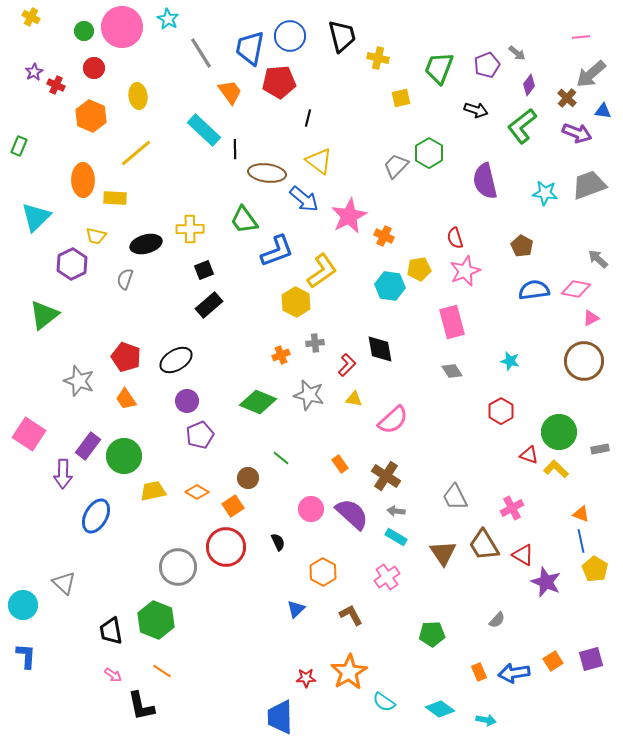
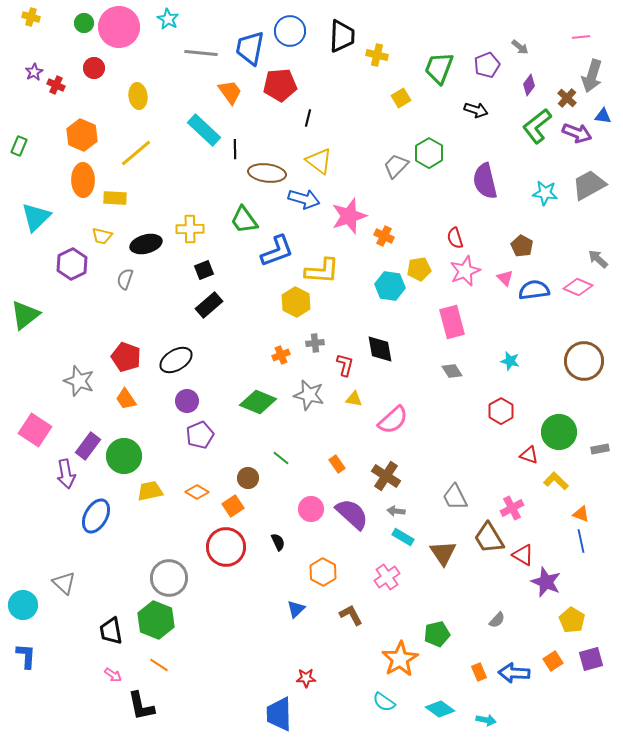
yellow cross at (31, 17): rotated 12 degrees counterclockwise
pink circle at (122, 27): moved 3 px left
green circle at (84, 31): moved 8 px up
blue circle at (290, 36): moved 5 px up
black trapezoid at (342, 36): rotated 16 degrees clockwise
gray line at (201, 53): rotated 52 degrees counterclockwise
gray arrow at (517, 53): moved 3 px right, 6 px up
yellow cross at (378, 58): moved 1 px left, 3 px up
gray arrow at (591, 74): moved 1 px right, 2 px down; rotated 32 degrees counterclockwise
red pentagon at (279, 82): moved 1 px right, 3 px down
yellow square at (401, 98): rotated 18 degrees counterclockwise
blue triangle at (603, 111): moved 5 px down
orange hexagon at (91, 116): moved 9 px left, 19 px down
green L-shape at (522, 126): moved 15 px right
gray trapezoid at (589, 185): rotated 9 degrees counterclockwise
blue arrow at (304, 199): rotated 24 degrees counterclockwise
pink star at (349, 216): rotated 9 degrees clockwise
yellow trapezoid at (96, 236): moved 6 px right
yellow L-shape at (322, 271): rotated 39 degrees clockwise
pink diamond at (576, 289): moved 2 px right, 2 px up; rotated 12 degrees clockwise
green triangle at (44, 315): moved 19 px left
pink triangle at (591, 318): moved 86 px left, 40 px up; rotated 48 degrees counterclockwise
red L-shape at (347, 365): moved 2 px left; rotated 30 degrees counterclockwise
pink square at (29, 434): moved 6 px right, 4 px up
orange rectangle at (340, 464): moved 3 px left
yellow L-shape at (556, 469): moved 12 px down
purple arrow at (63, 474): moved 3 px right; rotated 12 degrees counterclockwise
yellow trapezoid at (153, 491): moved 3 px left
cyan rectangle at (396, 537): moved 7 px right
brown trapezoid at (484, 545): moved 5 px right, 7 px up
gray circle at (178, 567): moved 9 px left, 11 px down
yellow pentagon at (595, 569): moved 23 px left, 51 px down
green pentagon at (432, 634): moved 5 px right; rotated 10 degrees counterclockwise
orange line at (162, 671): moved 3 px left, 6 px up
orange star at (349, 672): moved 51 px right, 13 px up
blue arrow at (514, 673): rotated 12 degrees clockwise
blue trapezoid at (280, 717): moved 1 px left, 3 px up
